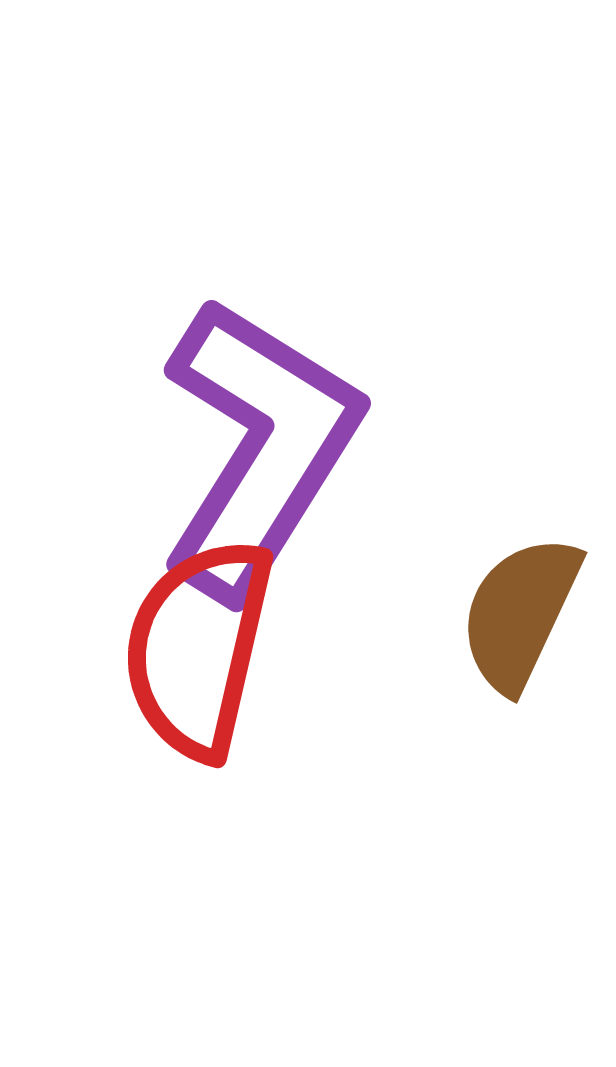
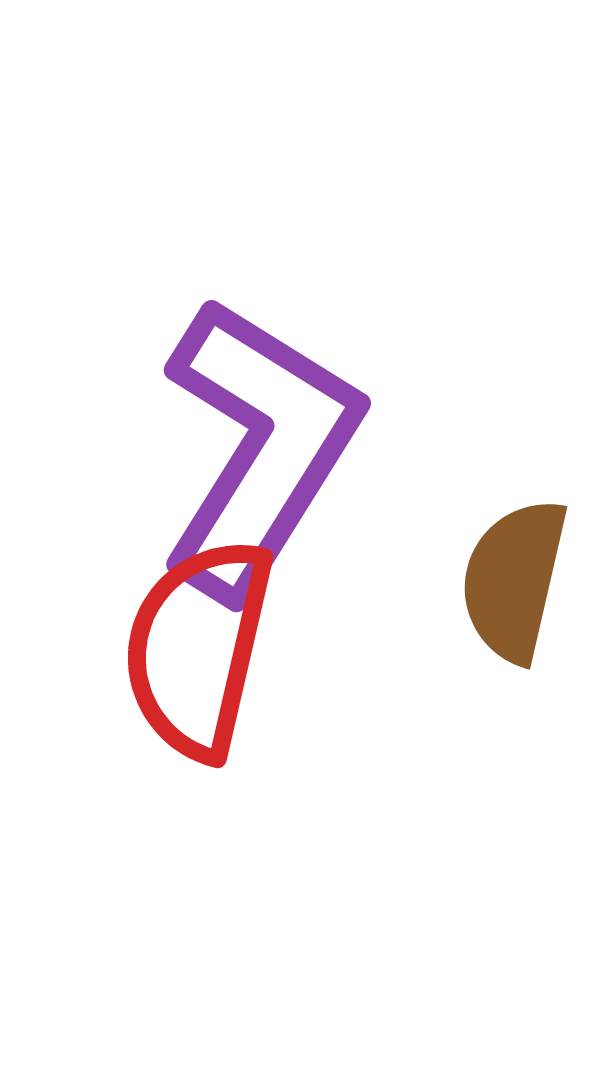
brown semicircle: moved 6 px left, 33 px up; rotated 12 degrees counterclockwise
